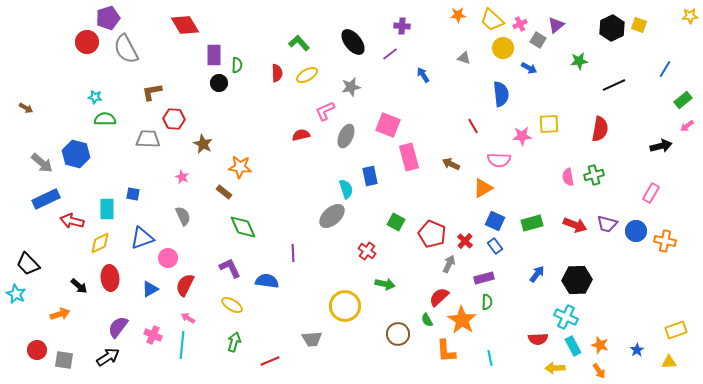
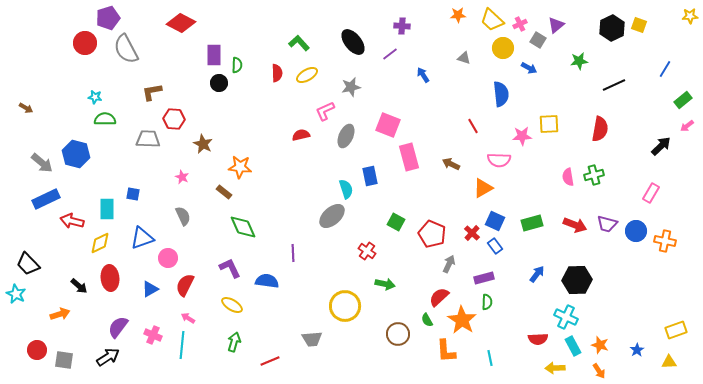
red diamond at (185, 25): moved 4 px left, 2 px up; rotated 32 degrees counterclockwise
red circle at (87, 42): moved 2 px left, 1 px down
black arrow at (661, 146): rotated 30 degrees counterclockwise
red cross at (465, 241): moved 7 px right, 8 px up
